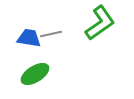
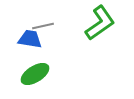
gray line: moved 8 px left, 8 px up
blue trapezoid: moved 1 px right, 1 px down
